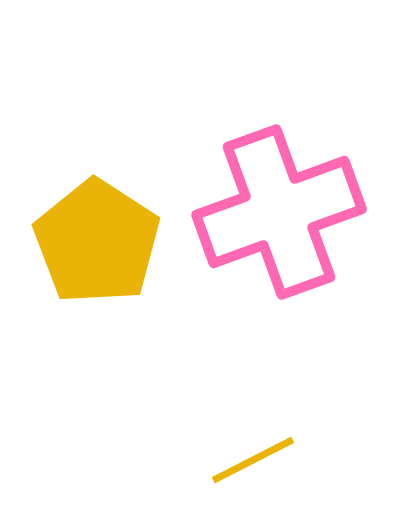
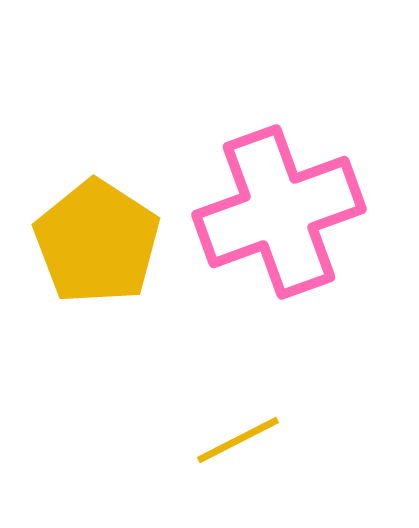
yellow line: moved 15 px left, 20 px up
